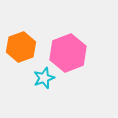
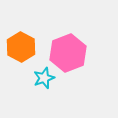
orange hexagon: rotated 12 degrees counterclockwise
